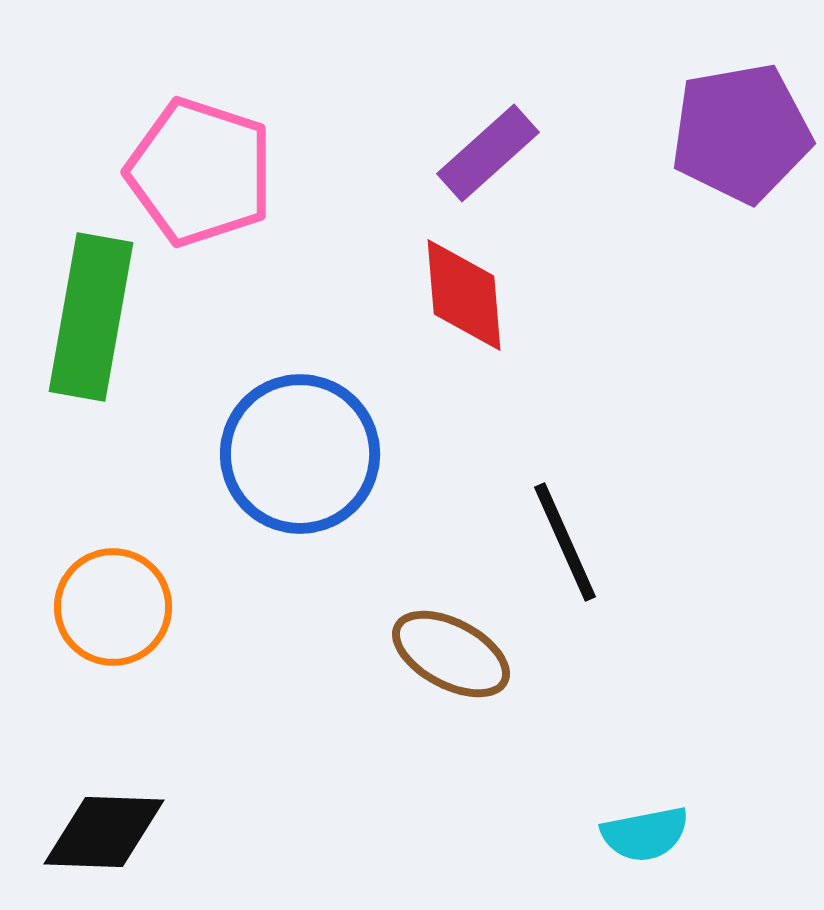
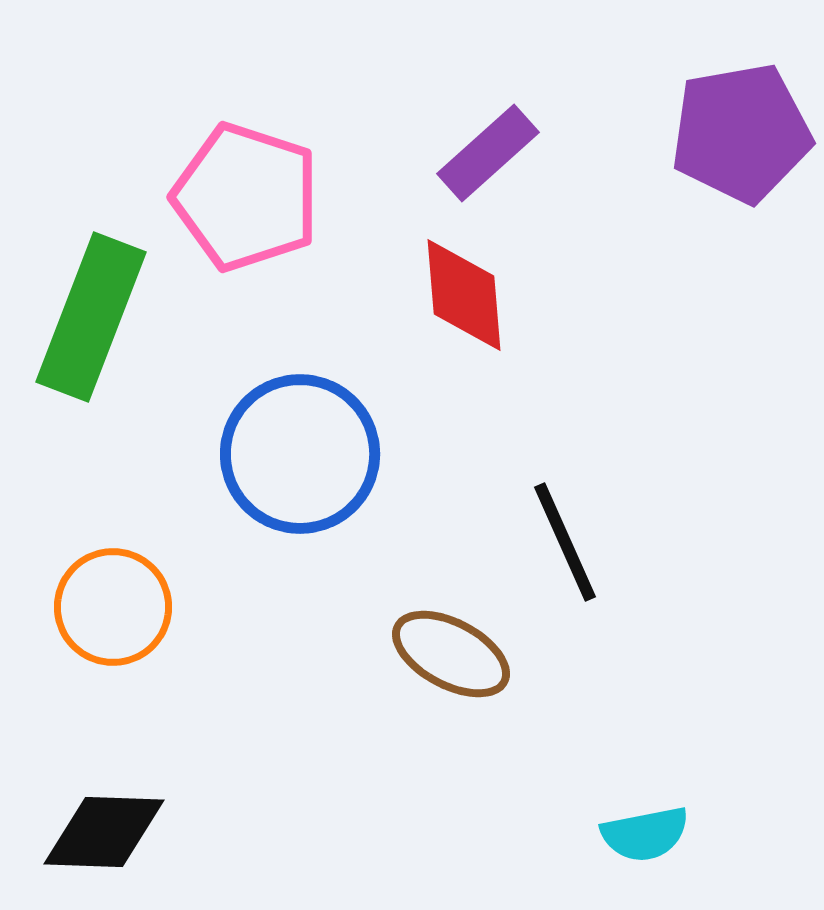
pink pentagon: moved 46 px right, 25 px down
green rectangle: rotated 11 degrees clockwise
